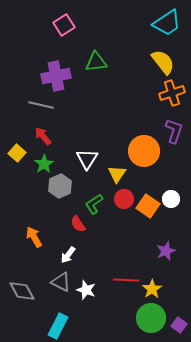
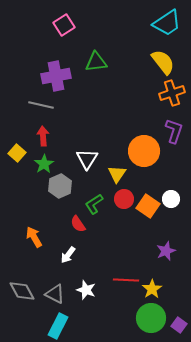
red arrow: rotated 36 degrees clockwise
gray triangle: moved 6 px left, 12 px down
